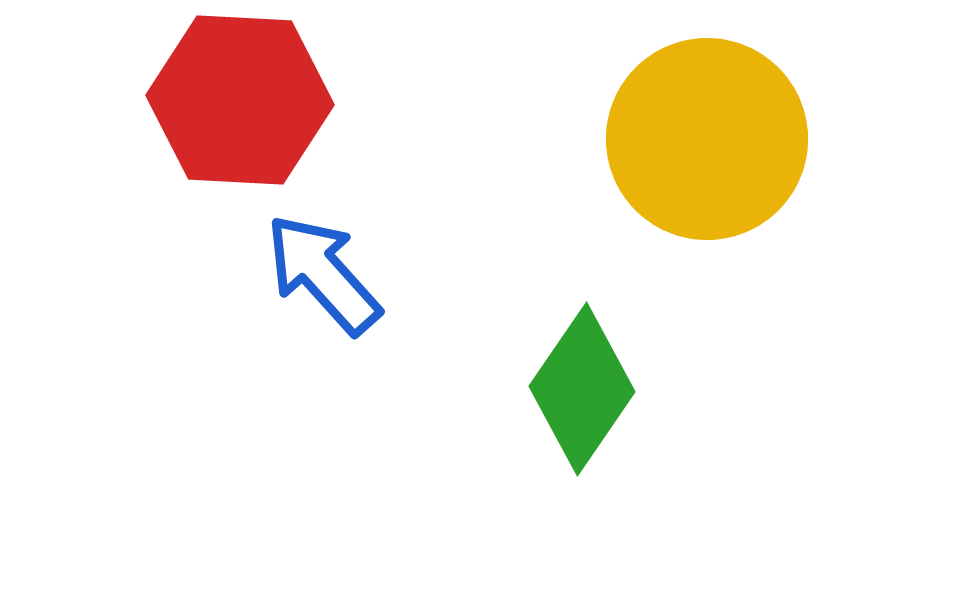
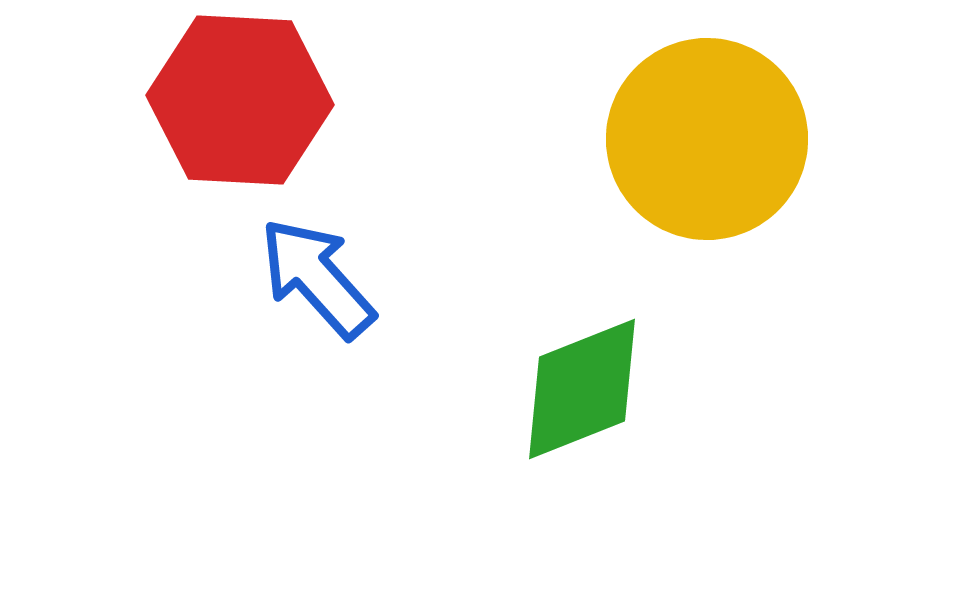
blue arrow: moved 6 px left, 4 px down
green diamond: rotated 34 degrees clockwise
